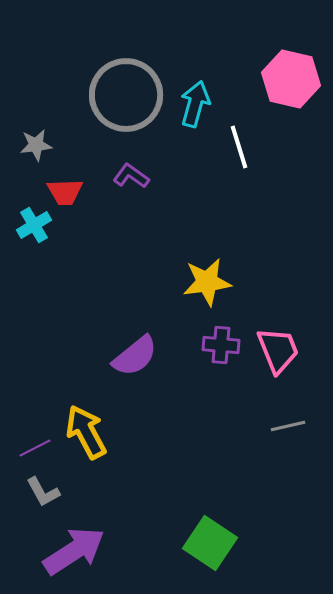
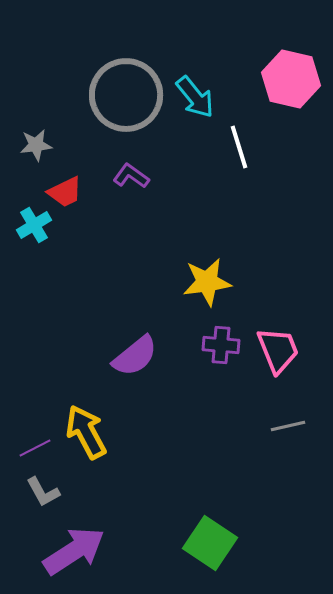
cyan arrow: moved 7 px up; rotated 126 degrees clockwise
red trapezoid: rotated 24 degrees counterclockwise
